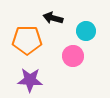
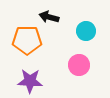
black arrow: moved 4 px left, 1 px up
pink circle: moved 6 px right, 9 px down
purple star: moved 1 px down
